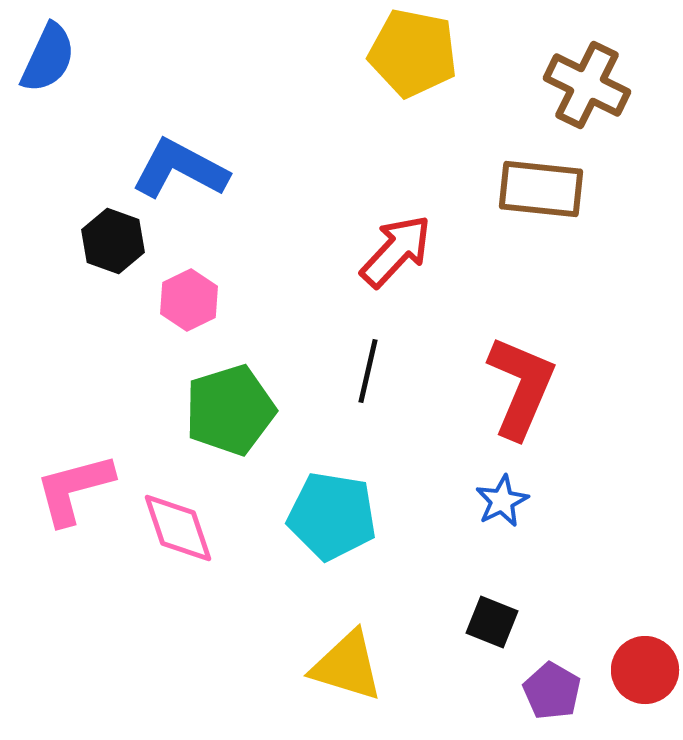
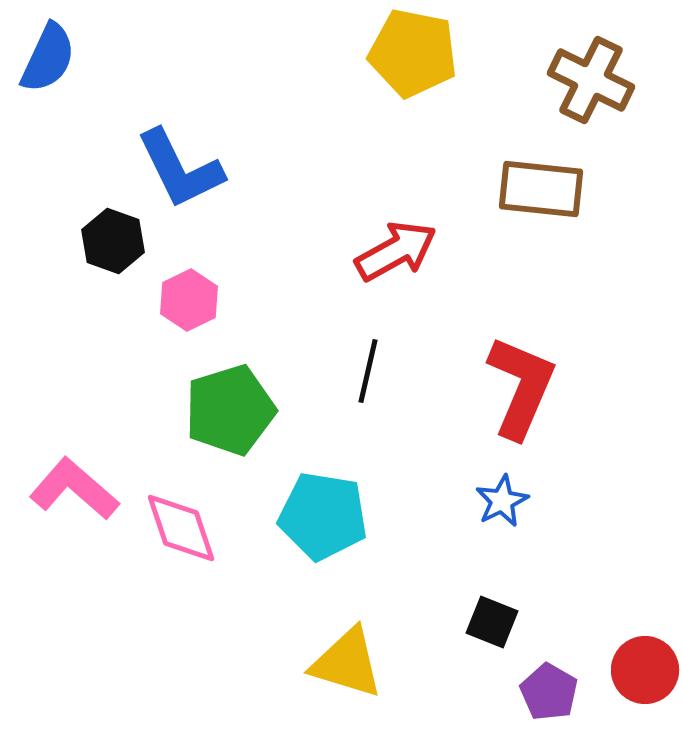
brown cross: moved 4 px right, 5 px up
blue L-shape: rotated 144 degrees counterclockwise
red arrow: rotated 18 degrees clockwise
pink L-shape: rotated 56 degrees clockwise
cyan pentagon: moved 9 px left
pink diamond: moved 3 px right
yellow triangle: moved 3 px up
purple pentagon: moved 3 px left, 1 px down
